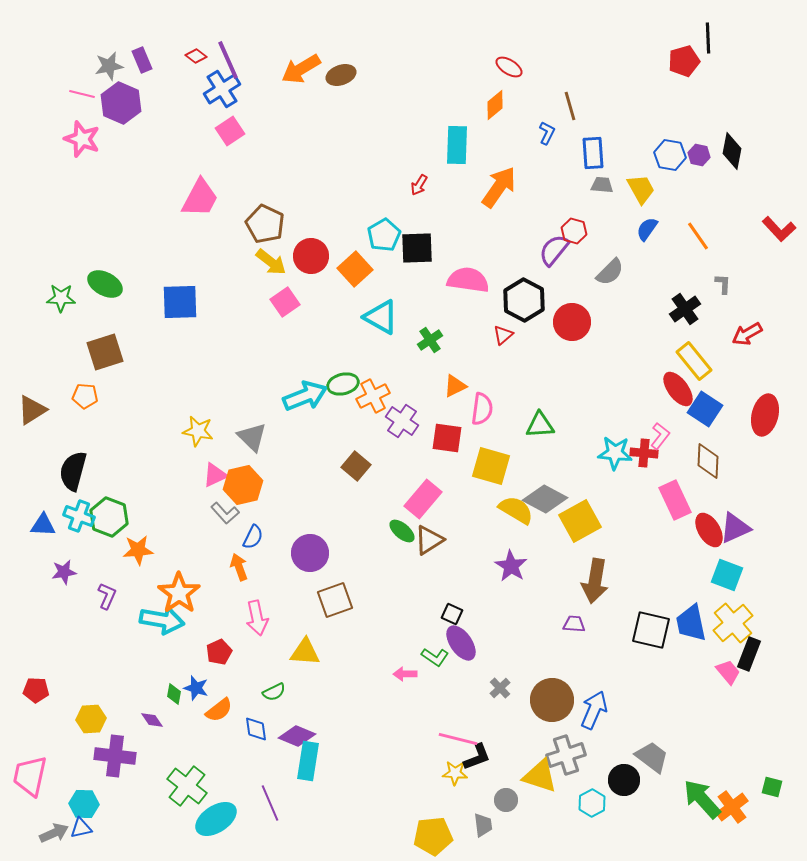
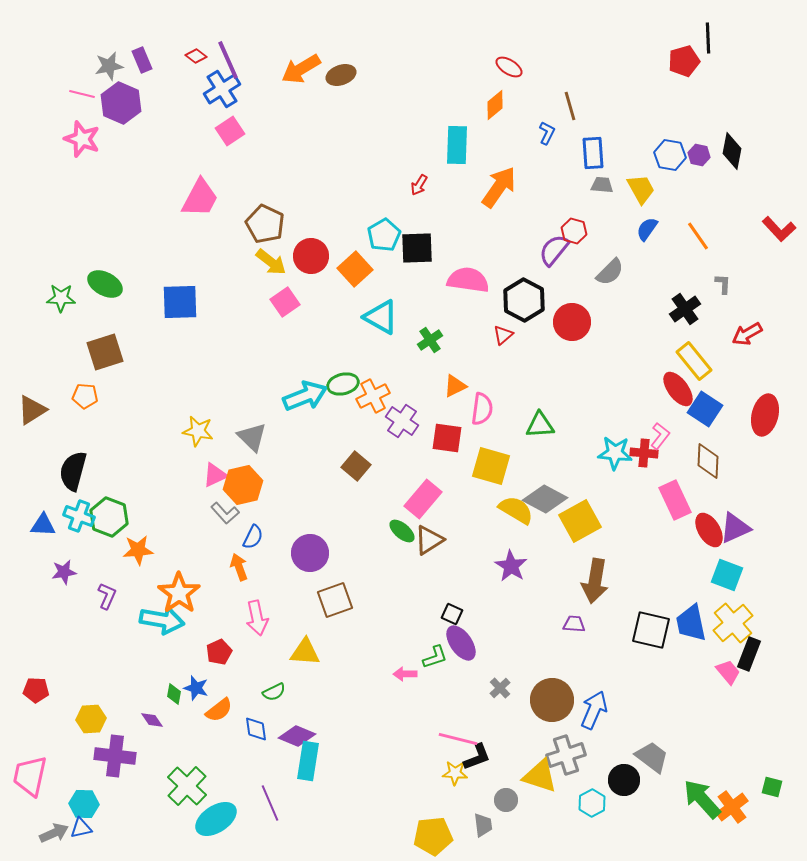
green L-shape at (435, 657): rotated 52 degrees counterclockwise
green cross at (187, 786): rotated 6 degrees clockwise
